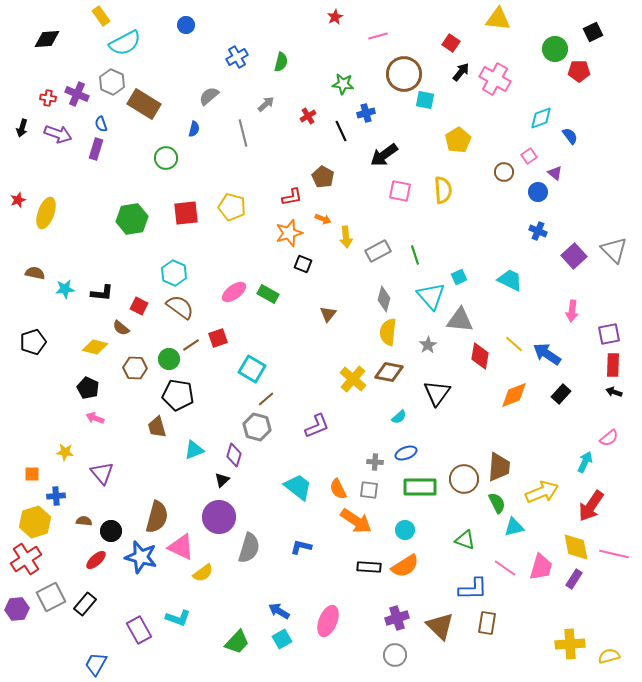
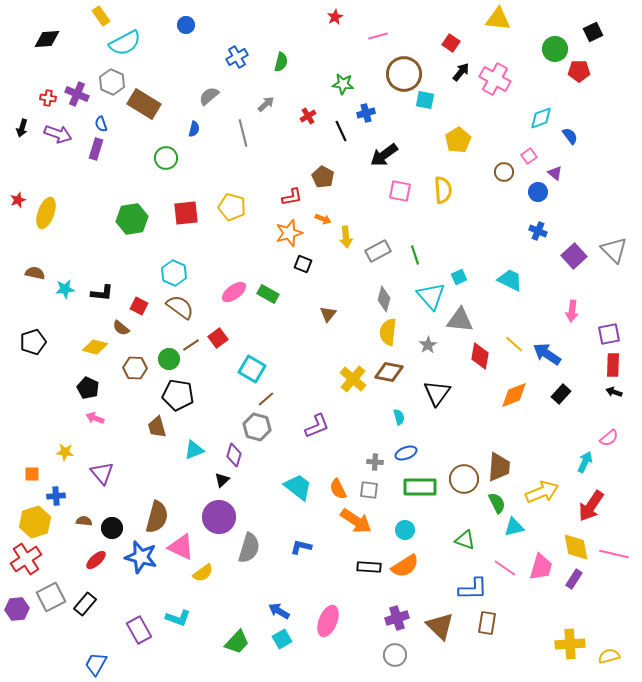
red square at (218, 338): rotated 18 degrees counterclockwise
cyan semicircle at (399, 417): rotated 63 degrees counterclockwise
black circle at (111, 531): moved 1 px right, 3 px up
